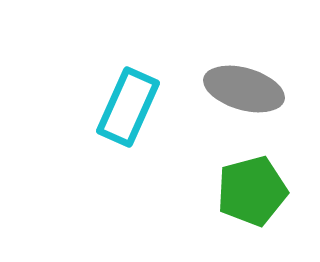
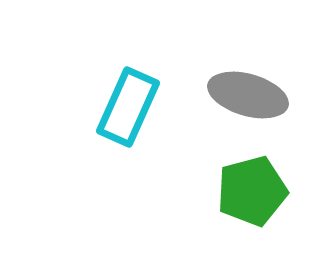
gray ellipse: moved 4 px right, 6 px down
